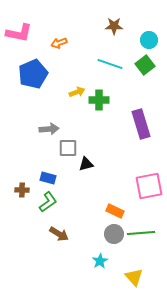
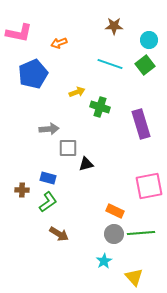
green cross: moved 1 px right, 7 px down; rotated 18 degrees clockwise
cyan star: moved 4 px right
